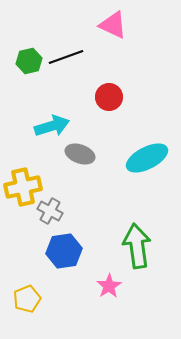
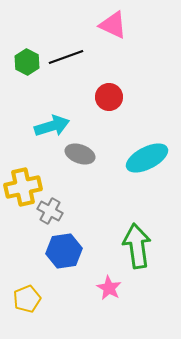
green hexagon: moved 2 px left, 1 px down; rotated 20 degrees counterclockwise
pink star: moved 2 px down; rotated 10 degrees counterclockwise
